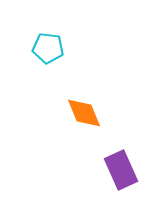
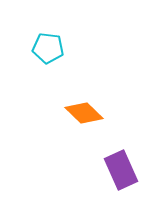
orange diamond: rotated 24 degrees counterclockwise
